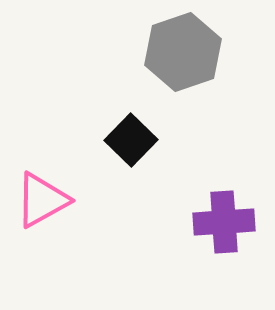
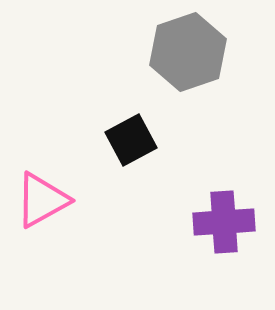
gray hexagon: moved 5 px right
black square: rotated 18 degrees clockwise
